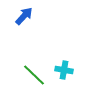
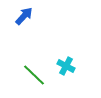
cyan cross: moved 2 px right, 4 px up; rotated 18 degrees clockwise
